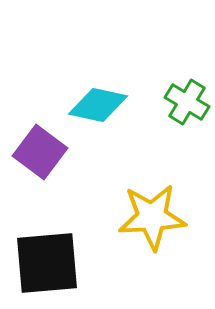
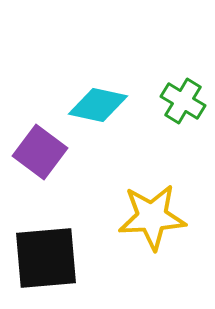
green cross: moved 4 px left, 1 px up
black square: moved 1 px left, 5 px up
